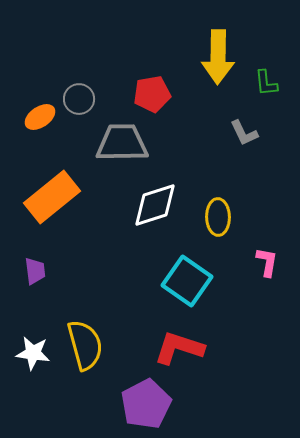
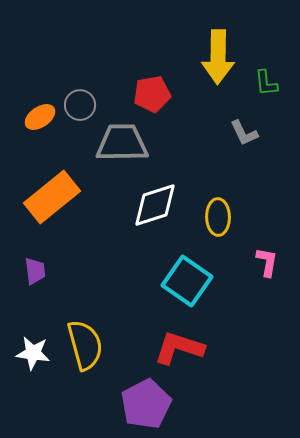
gray circle: moved 1 px right, 6 px down
